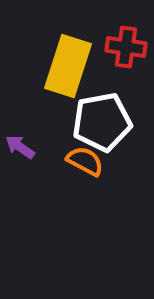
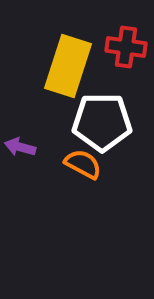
white pentagon: rotated 10 degrees clockwise
purple arrow: rotated 20 degrees counterclockwise
orange semicircle: moved 2 px left, 3 px down
